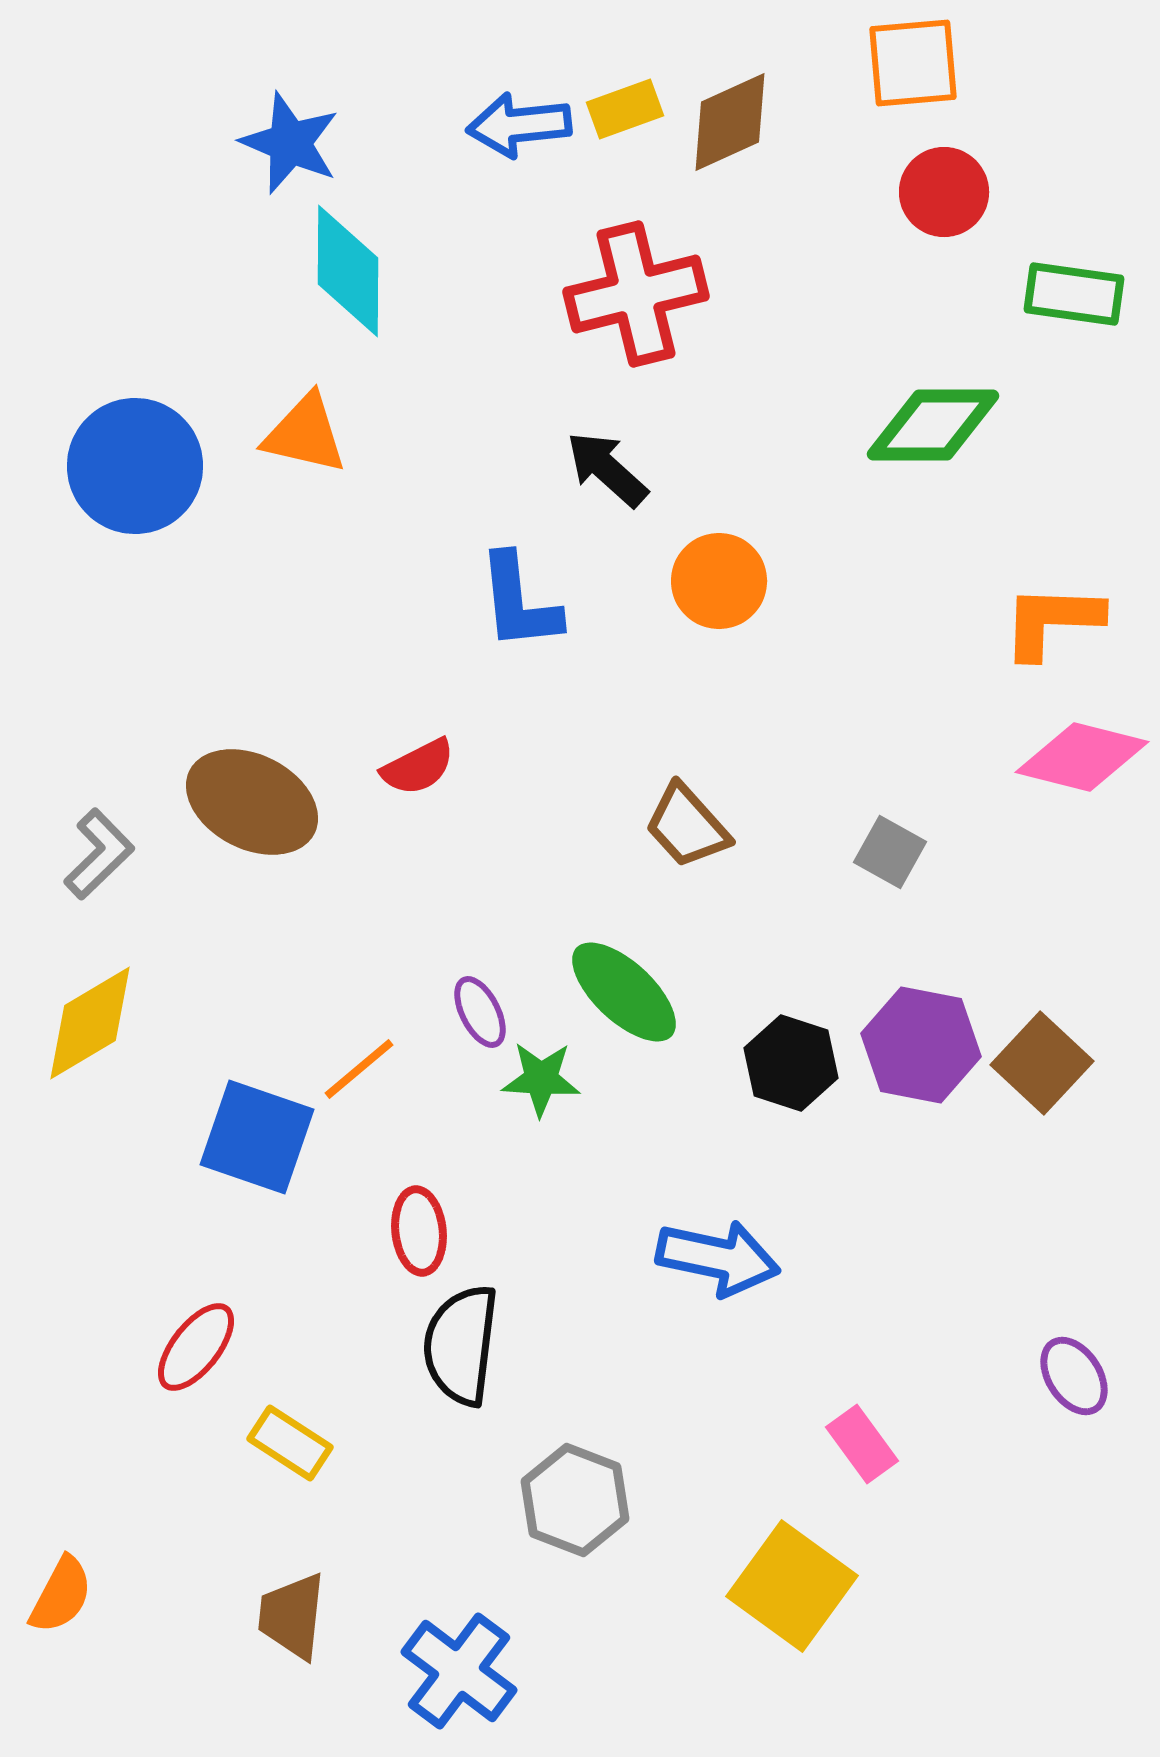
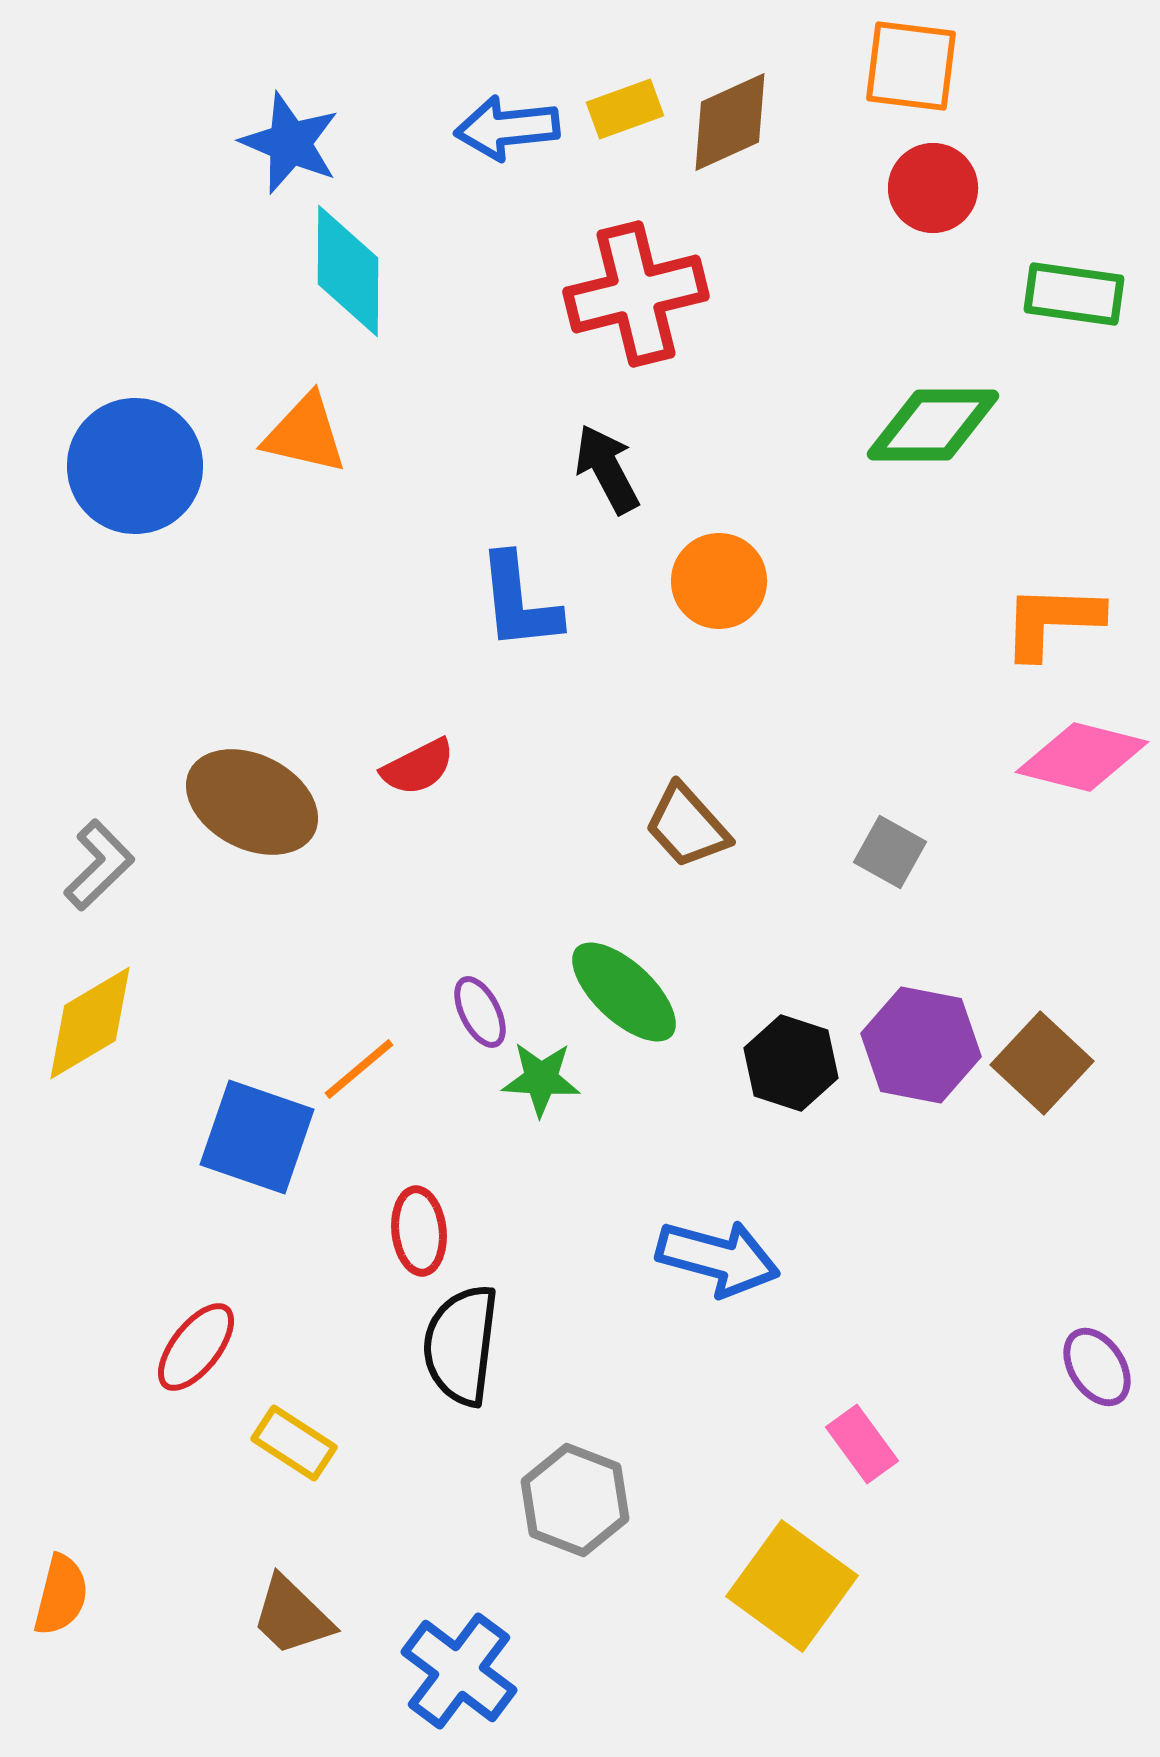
orange square at (913, 63): moved 2 px left, 3 px down; rotated 12 degrees clockwise
blue arrow at (519, 125): moved 12 px left, 3 px down
red circle at (944, 192): moved 11 px left, 4 px up
black arrow at (607, 469): rotated 20 degrees clockwise
gray L-shape at (99, 854): moved 11 px down
blue arrow at (718, 1258): rotated 3 degrees clockwise
purple ellipse at (1074, 1376): moved 23 px right, 9 px up
yellow rectangle at (290, 1443): moved 4 px right
orange semicircle at (61, 1595): rotated 14 degrees counterclockwise
brown trapezoid at (292, 1616): rotated 52 degrees counterclockwise
